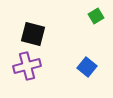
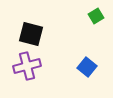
black square: moved 2 px left
